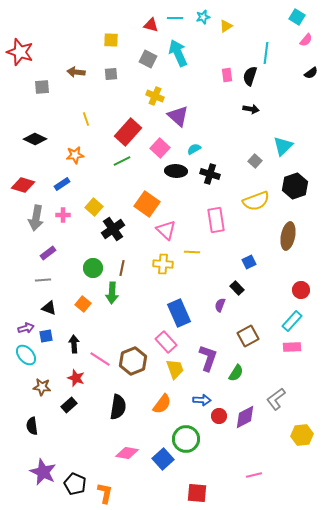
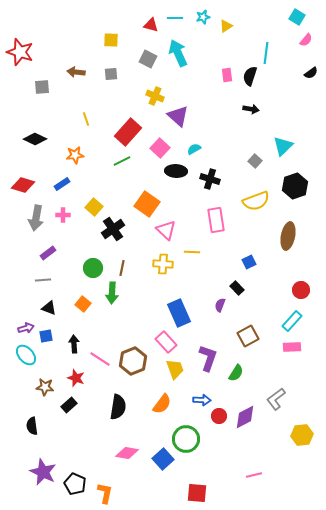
black cross at (210, 174): moved 5 px down
brown star at (42, 387): moved 3 px right
